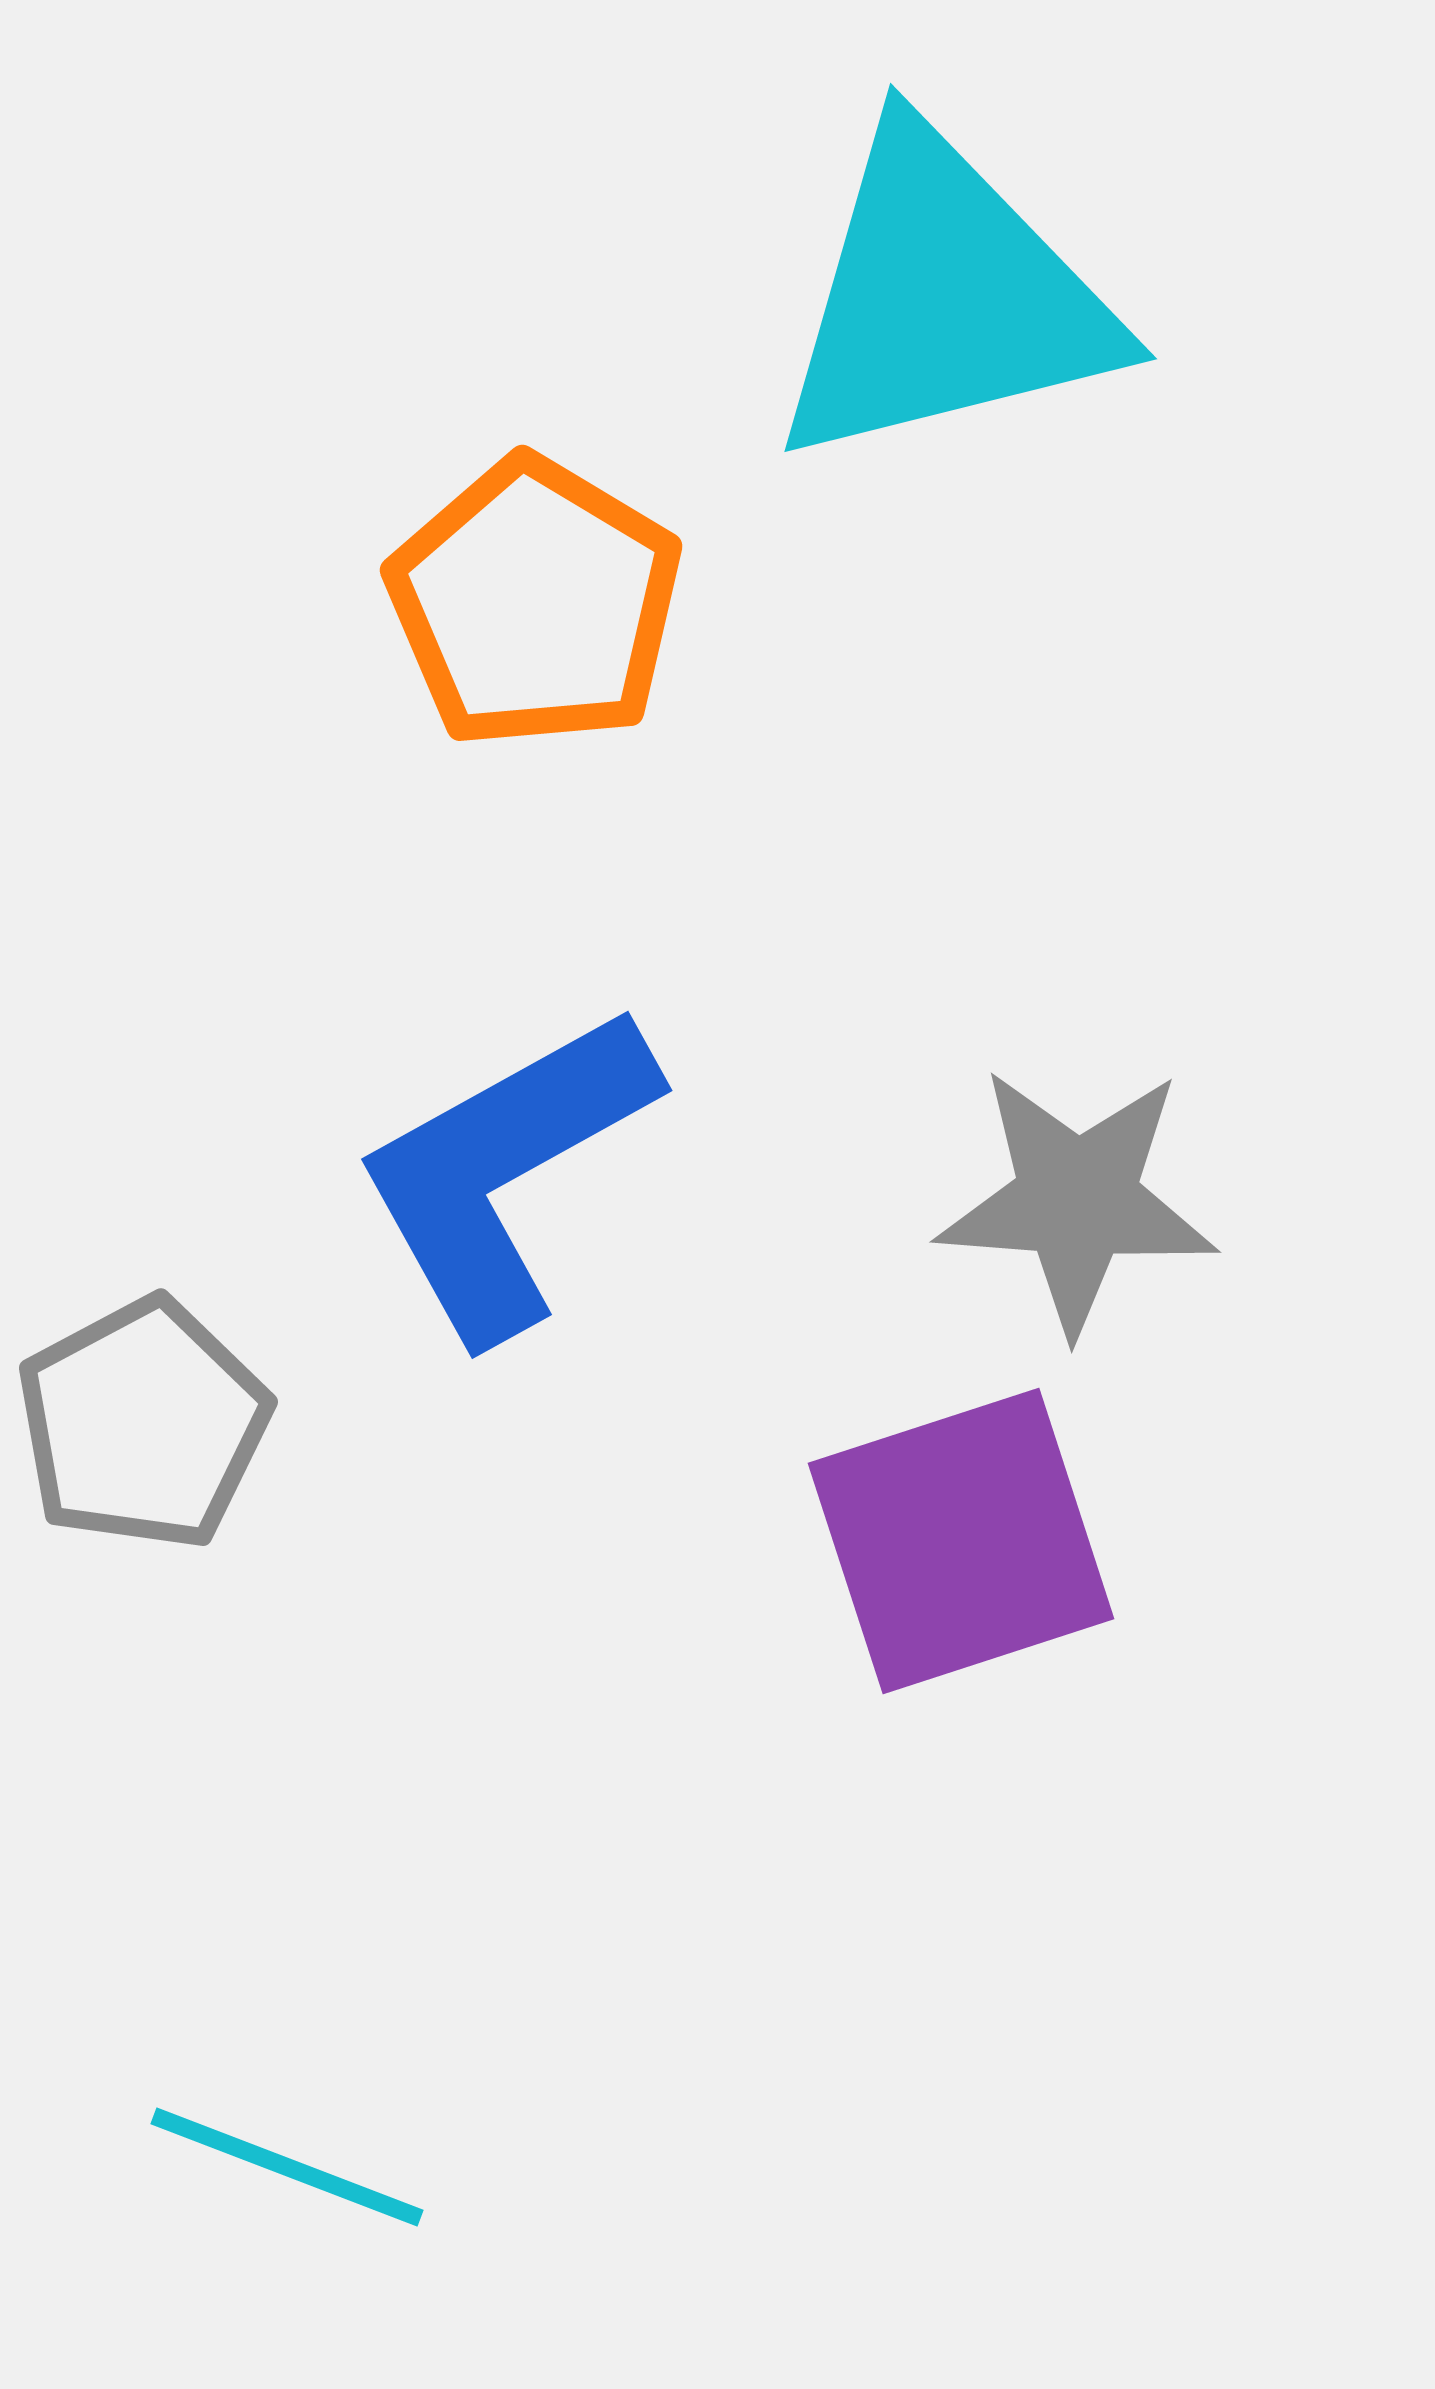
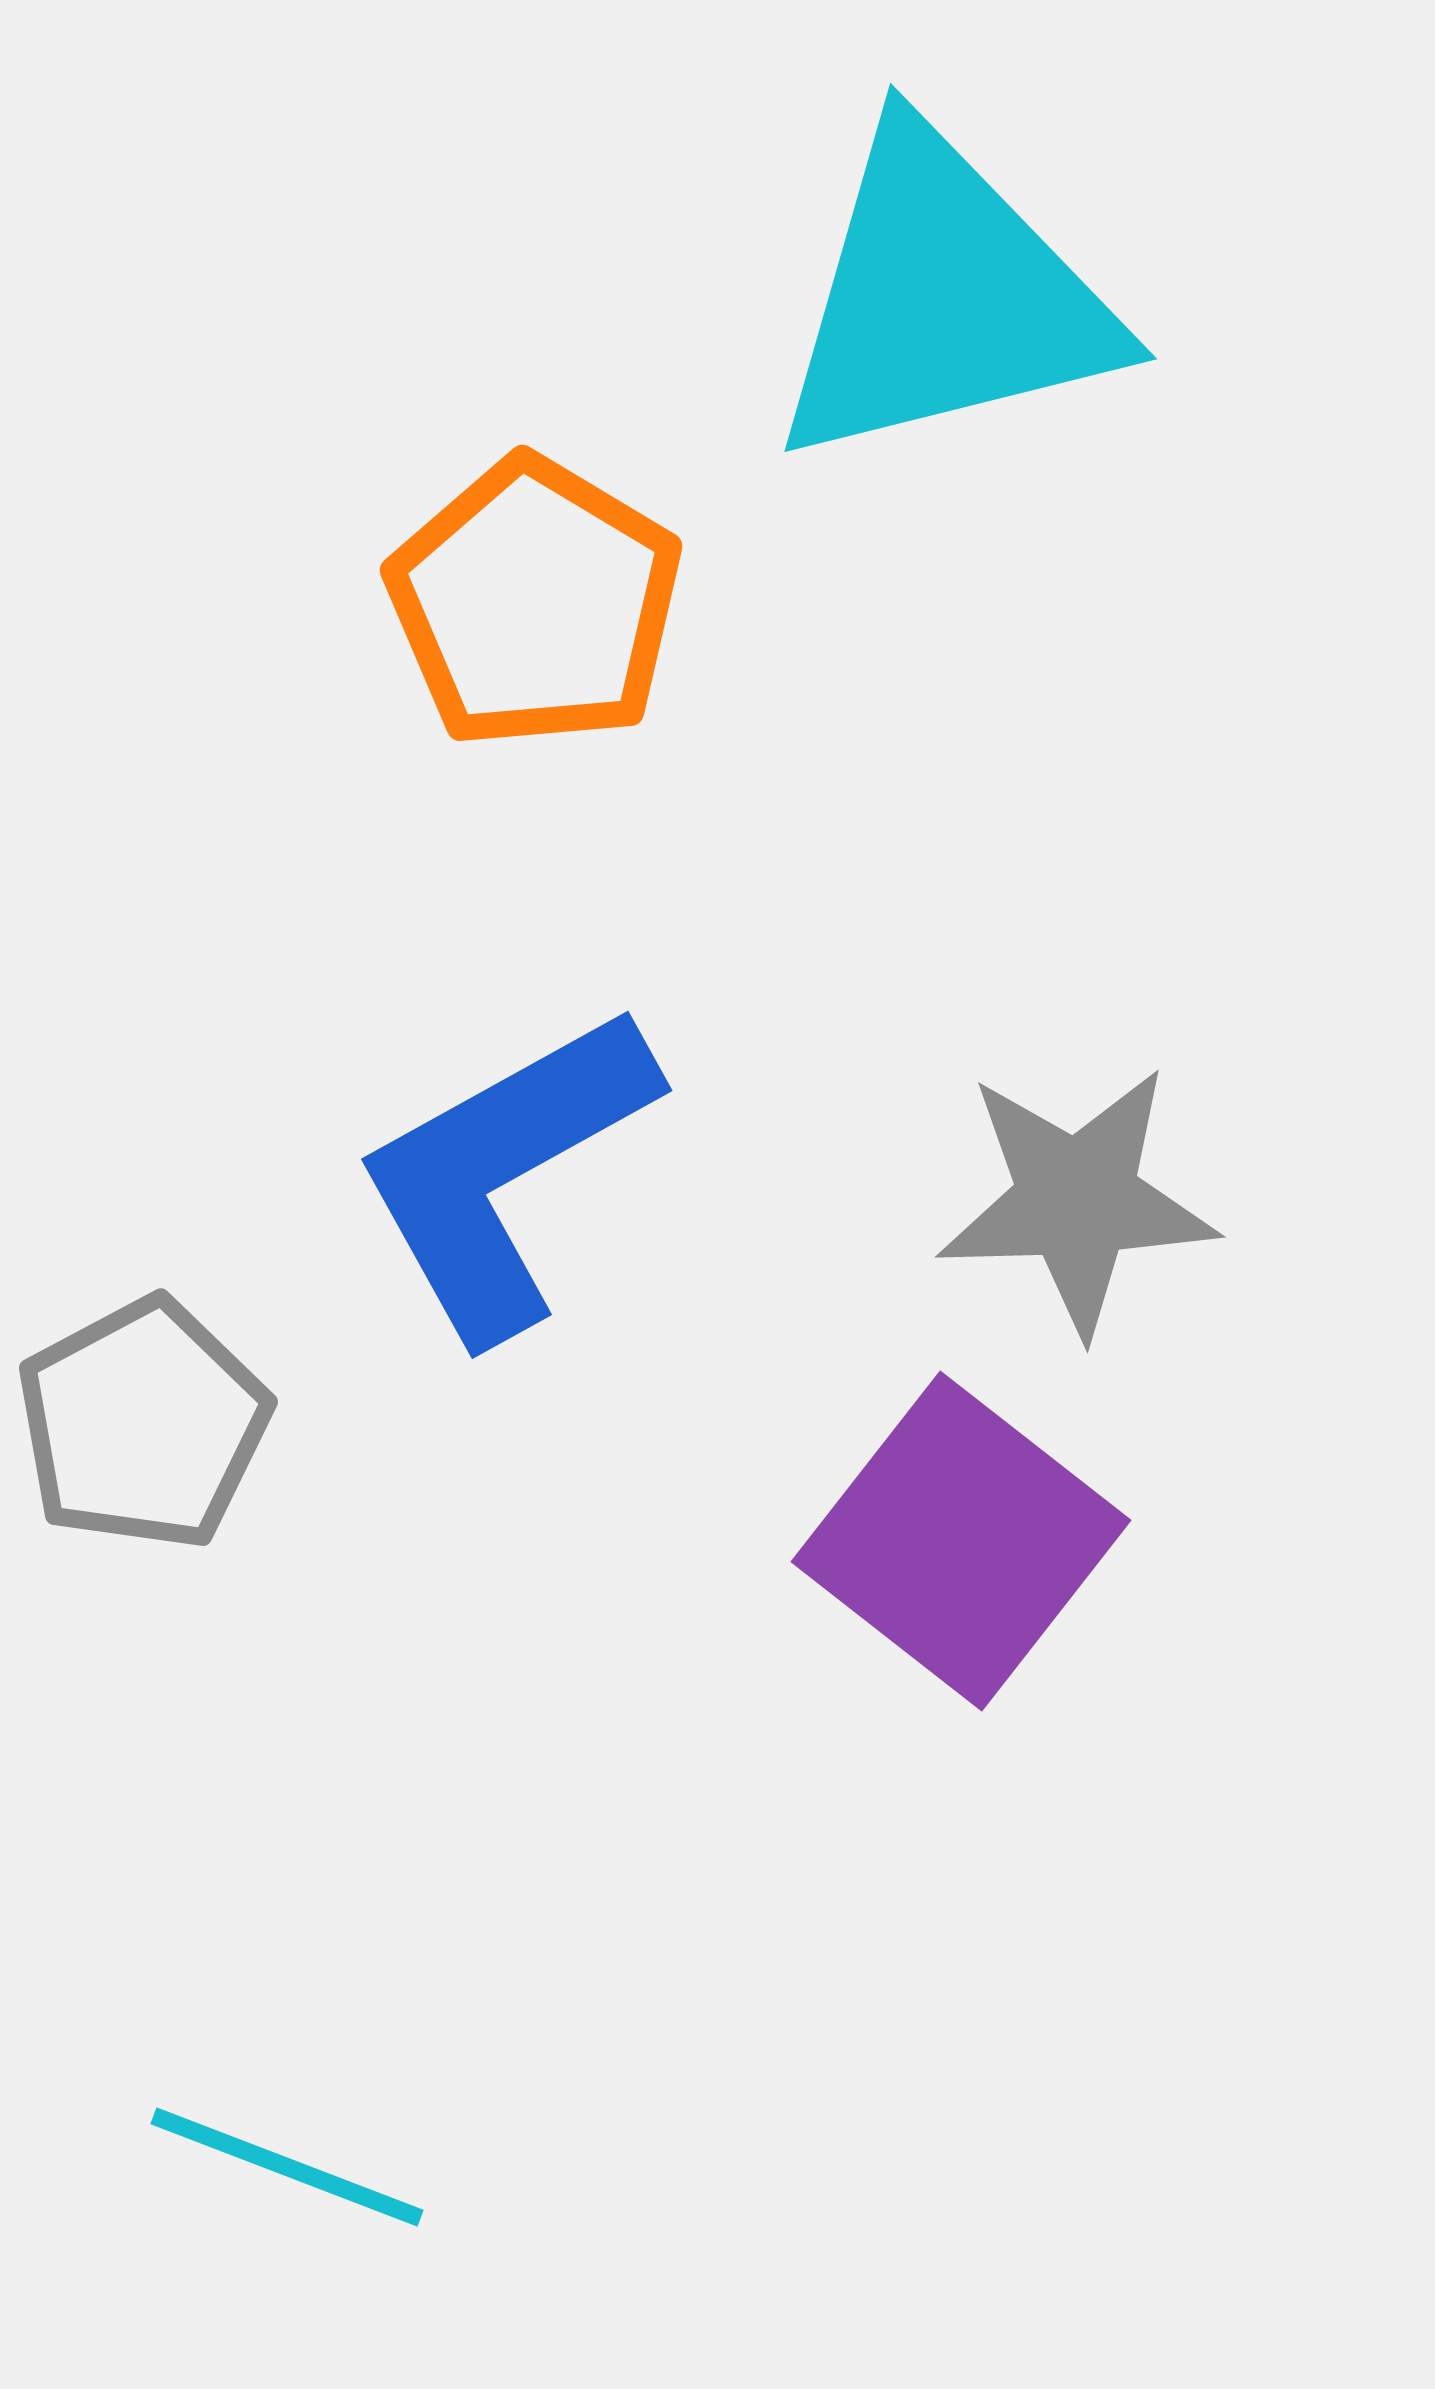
gray star: rotated 6 degrees counterclockwise
purple square: rotated 34 degrees counterclockwise
